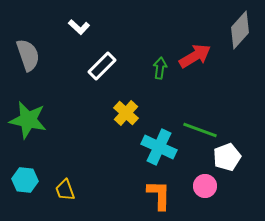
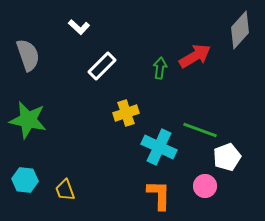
yellow cross: rotated 30 degrees clockwise
